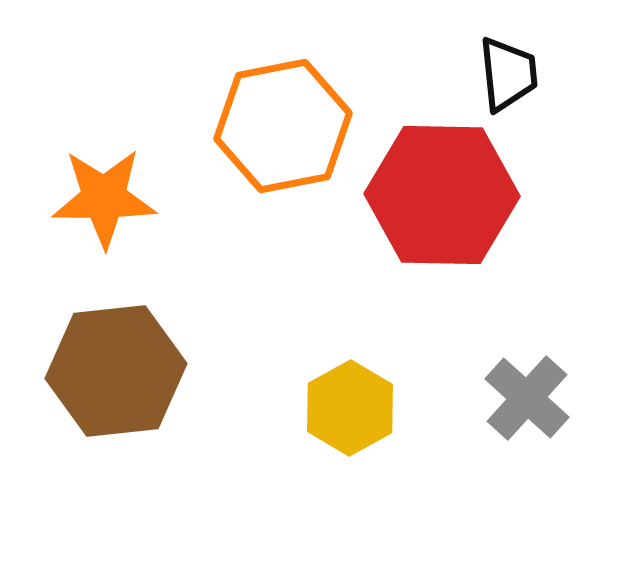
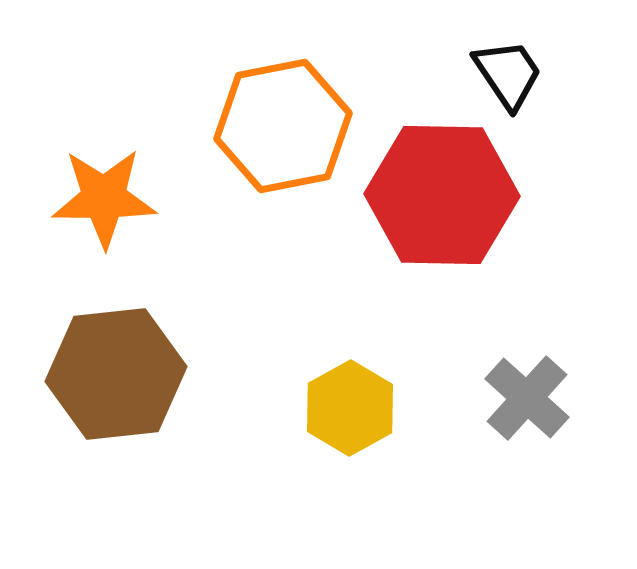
black trapezoid: rotated 28 degrees counterclockwise
brown hexagon: moved 3 px down
